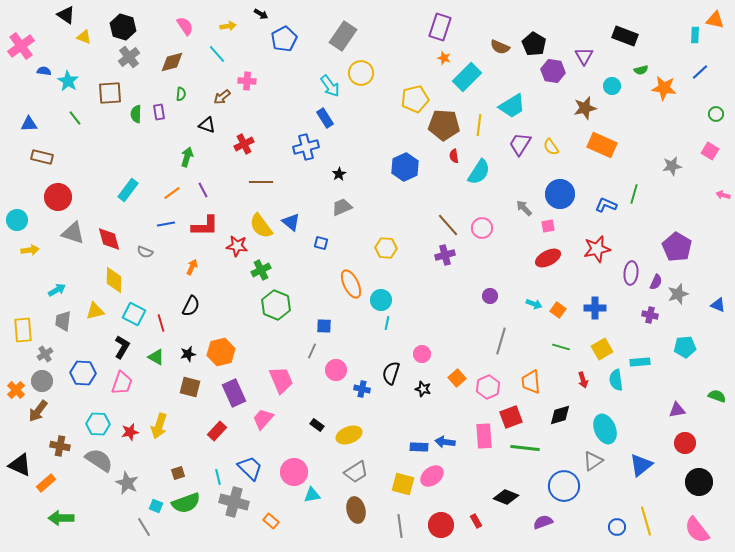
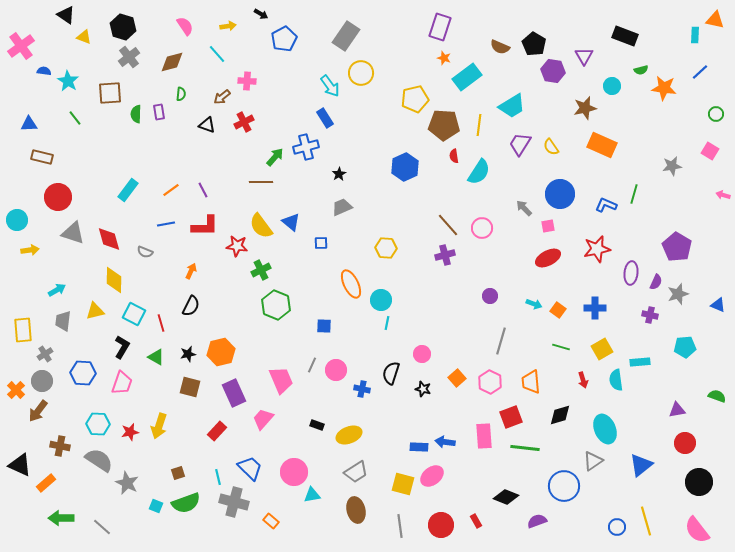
gray rectangle at (343, 36): moved 3 px right
cyan rectangle at (467, 77): rotated 8 degrees clockwise
red cross at (244, 144): moved 22 px up
green arrow at (187, 157): moved 88 px right; rotated 24 degrees clockwise
orange line at (172, 193): moved 1 px left, 3 px up
blue square at (321, 243): rotated 16 degrees counterclockwise
orange arrow at (192, 267): moved 1 px left, 4 px down
gray line at (312, 351): moved 14 px down
pink hexagon at (488, 387): moved 2 px right, 5 px up; rotated 10 degrees counterclockwise
black rectangle at (317, 425): rotated 16 degrees counterclockwise
purple semicircle at (543, 522): moved 6 px left, 1 px up
gray line at (144, 527): moved 42 px left; rotated 18 degrees counterclockwise
